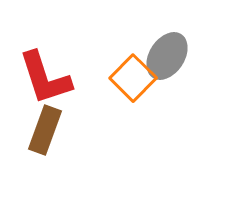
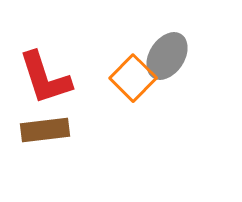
brown rectangle: rotated 63 degrees clockwise
